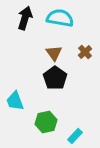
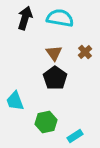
cyan rectangle: rotated 14 degrees clockwise
